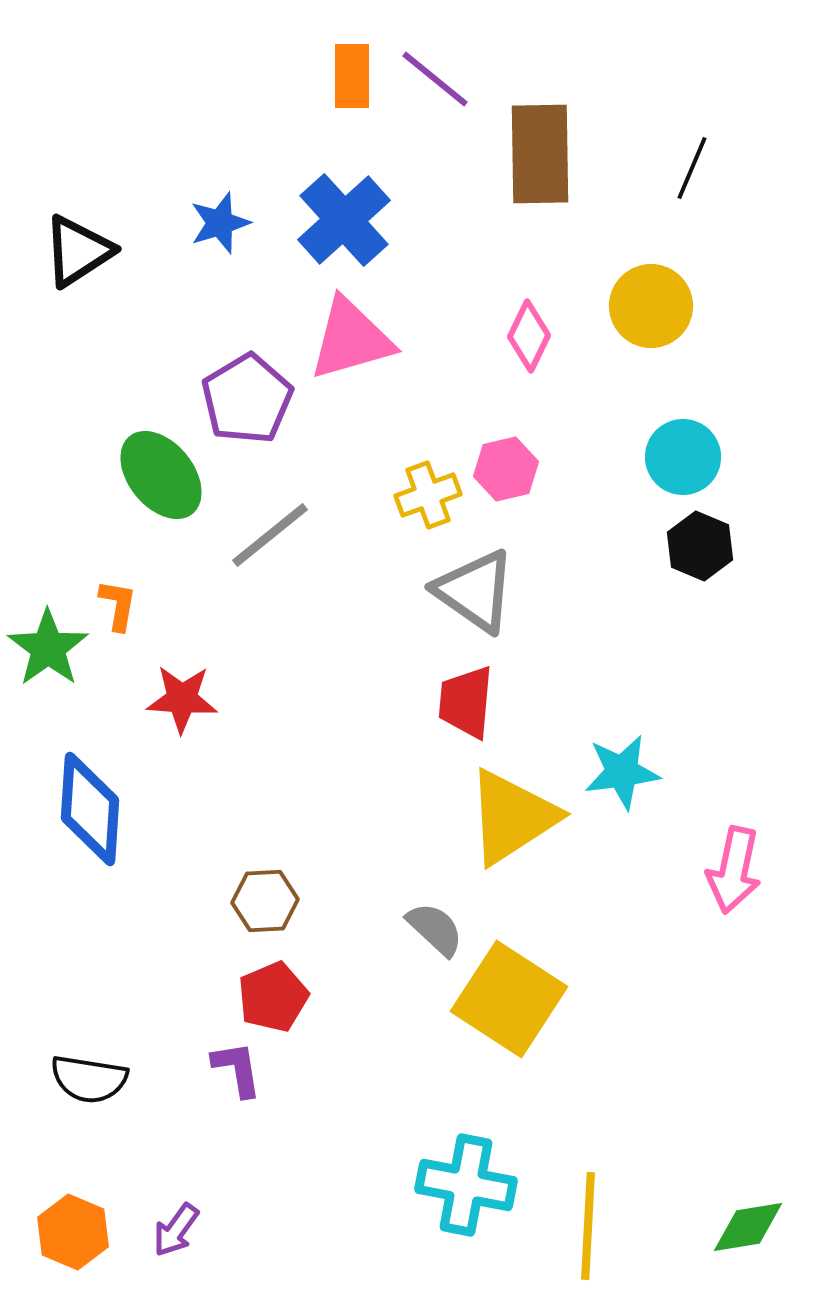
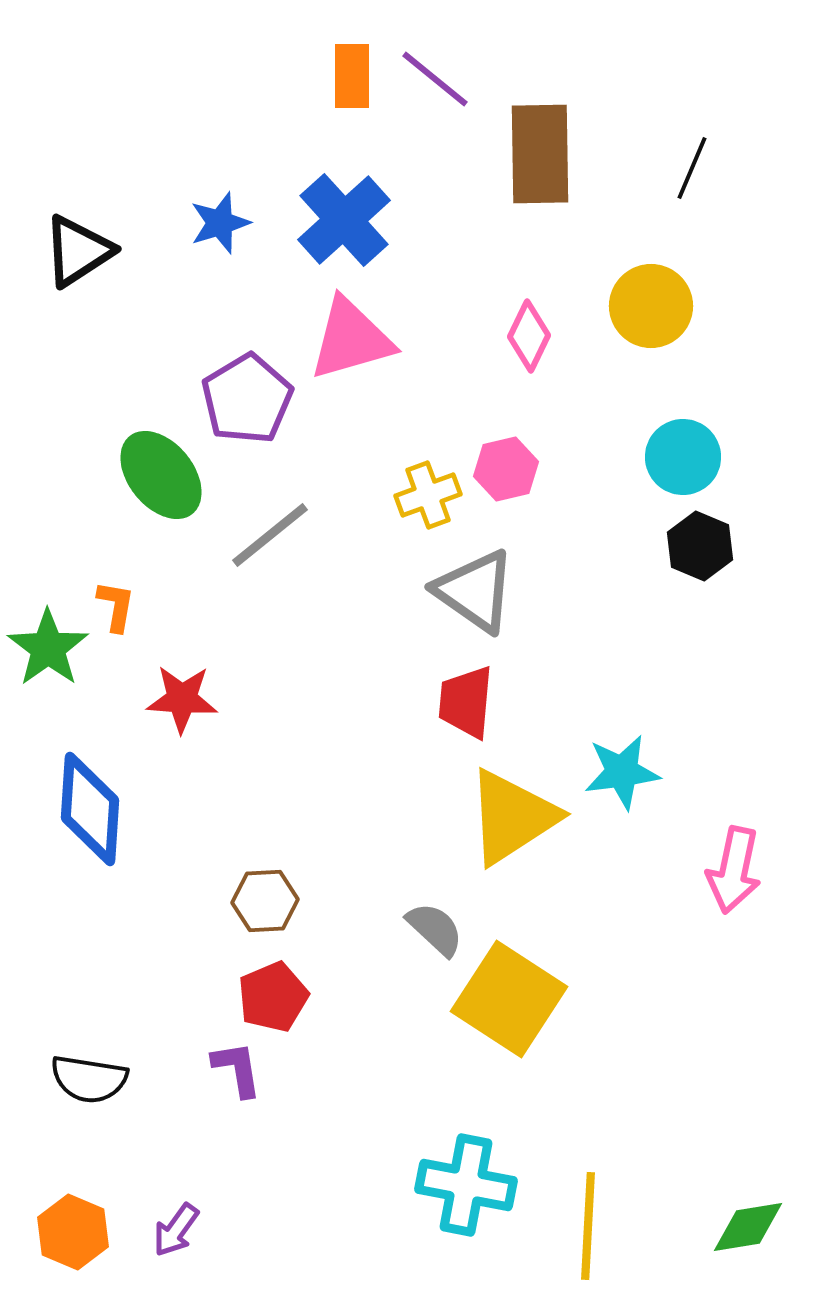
orange L-shape: moved 2 px left, 1 px down
